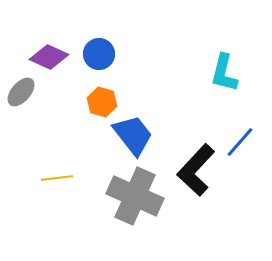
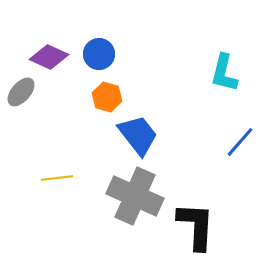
orange hexagon: moved 5 px right, 5 px up
blue trapezoid: moved 5 px right
black L-shape: moved 56 px down; rotated 140 degrees clockwise
